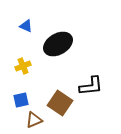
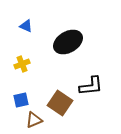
black ellipse: moved 10 px right, 2 px up
yellow cross: moved 1 px left, 2 px up
